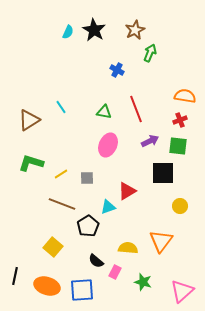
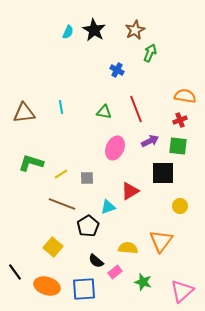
cyan line: rotated 24 degrees clockwise
brown triangle: moved 5 px left, 7 px up; rotated 25 degrees clockwise
pink ellipse: moved 7 px right, 3 px down
red triangle: moved 3 px right
pink rectangle: rotated 24 degrees clockwise
black line: moved 4 px up; rotated 48 degrees counterclockwise
blue square: moved 2 px right, 1 px up
